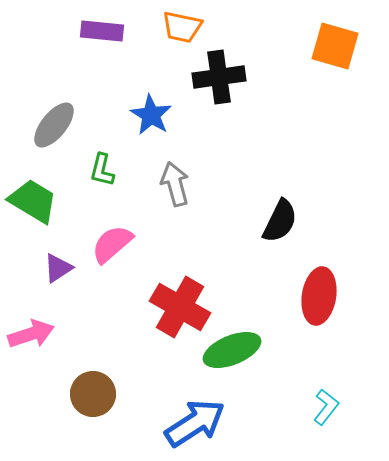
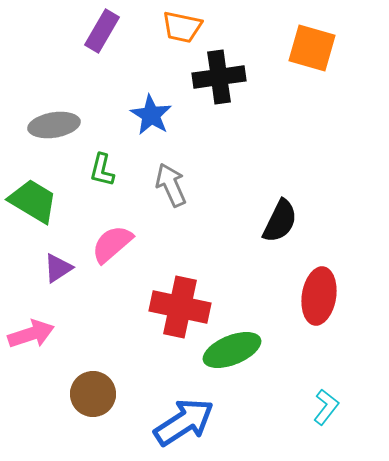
purple rectangle: rotated 66 degrees counterclockwise
orange square: moved 23 px left, 2 px down
gray ellipse: rotated 42 degrees clockwise
gray arrow: moved 4 px left, 1 px down; rotated 9 degrees counterclockwise
red cross: rotated 18 degrees counterclockwise
blue arrow: moved 11 px left, 1 px up
